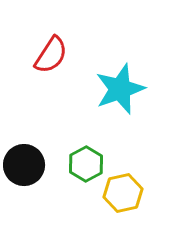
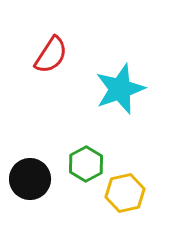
black circle: moved 6 px right, 14 px down
yellow hexagon: moved 2 px right
